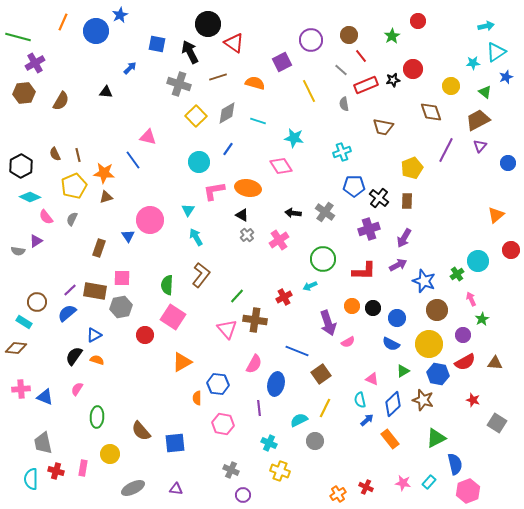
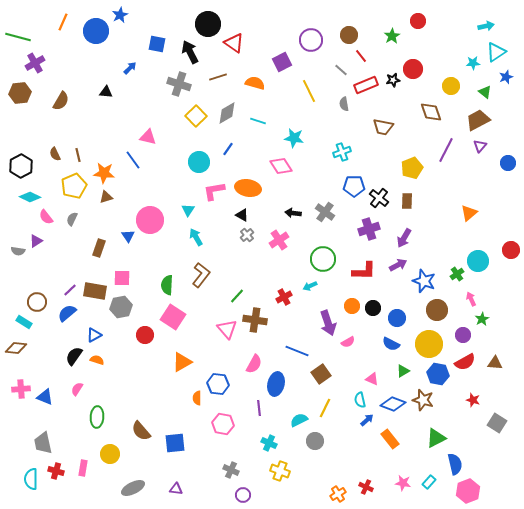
brown hexagon at (24, 93): moved 4 px left
orange triangle at (496, 215): moved 27 px left, 2 px up
blue diamond at (393, 404): rotated 65 degrees clockwise
